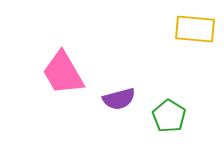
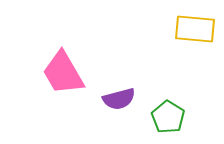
green pentagon: moved 1 px left, 1 px down
